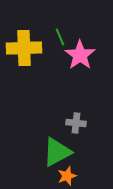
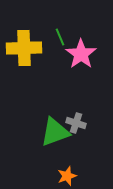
pink star: moved 1 px right, 1 px up
gray cross: rotated 12 degrees clockwise
green triangle: moved 2 px left, 20 px up; rotated 8 degrees clockwise
